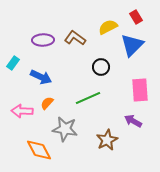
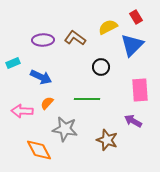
cyan rectangle: rotated 32 degrees clockwise
green line: moved 1 px left, 1 px down; rotated 25 degrees clockwise
brown star: rotated 25 degrees counterclockwise
